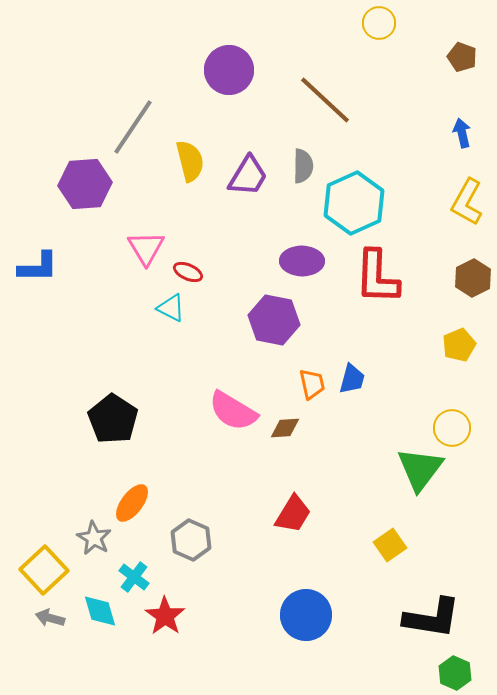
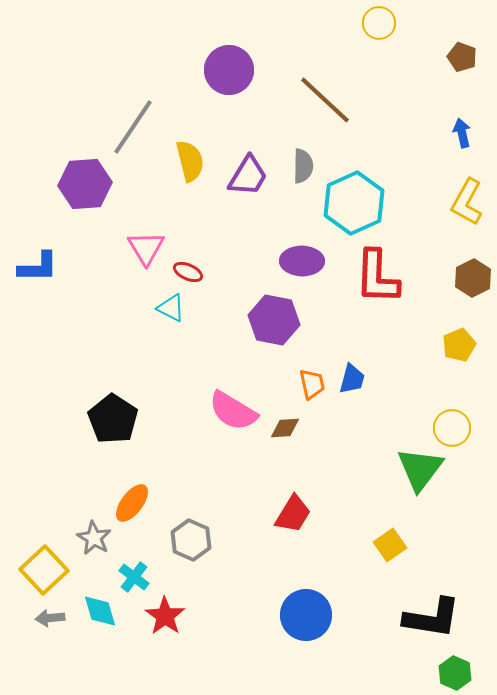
gray arrow at (50, 618): rotated 20 degrees counterclockwise
